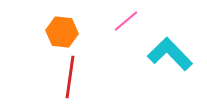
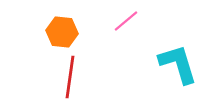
cyan L-shape: moved 8 px right, 10 px down; rotated 27 degrees clockwise
